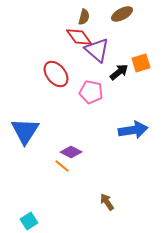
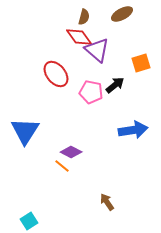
black arrow: moved 4 px left, 13 px down
